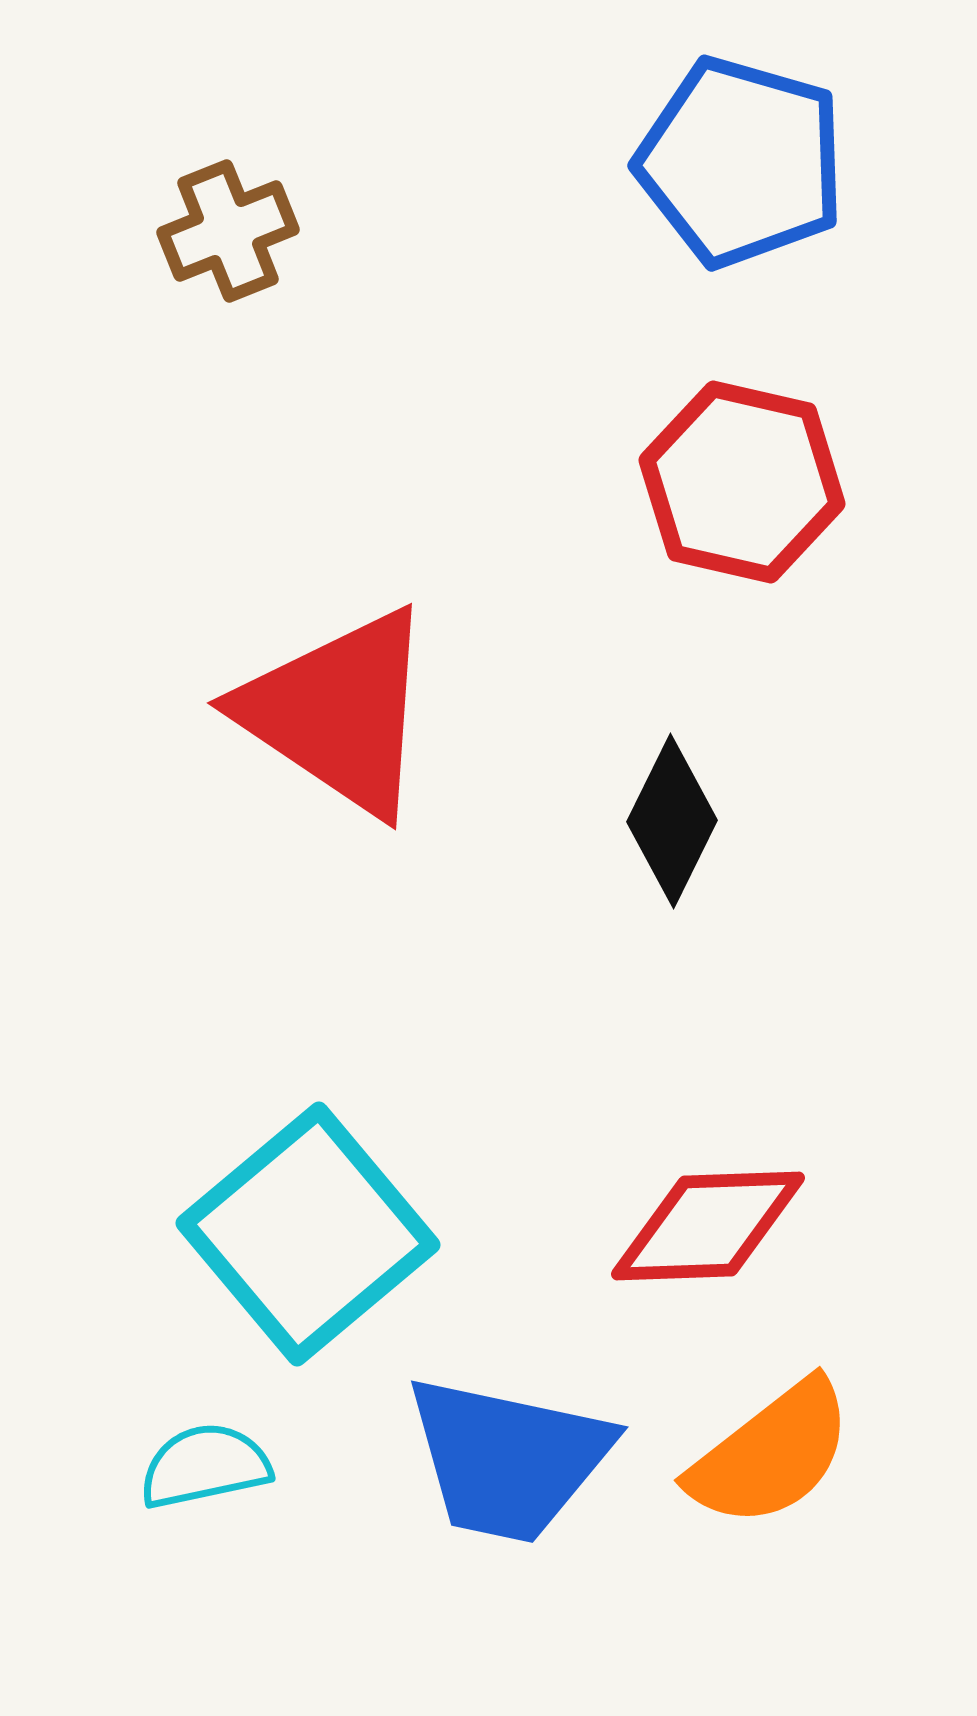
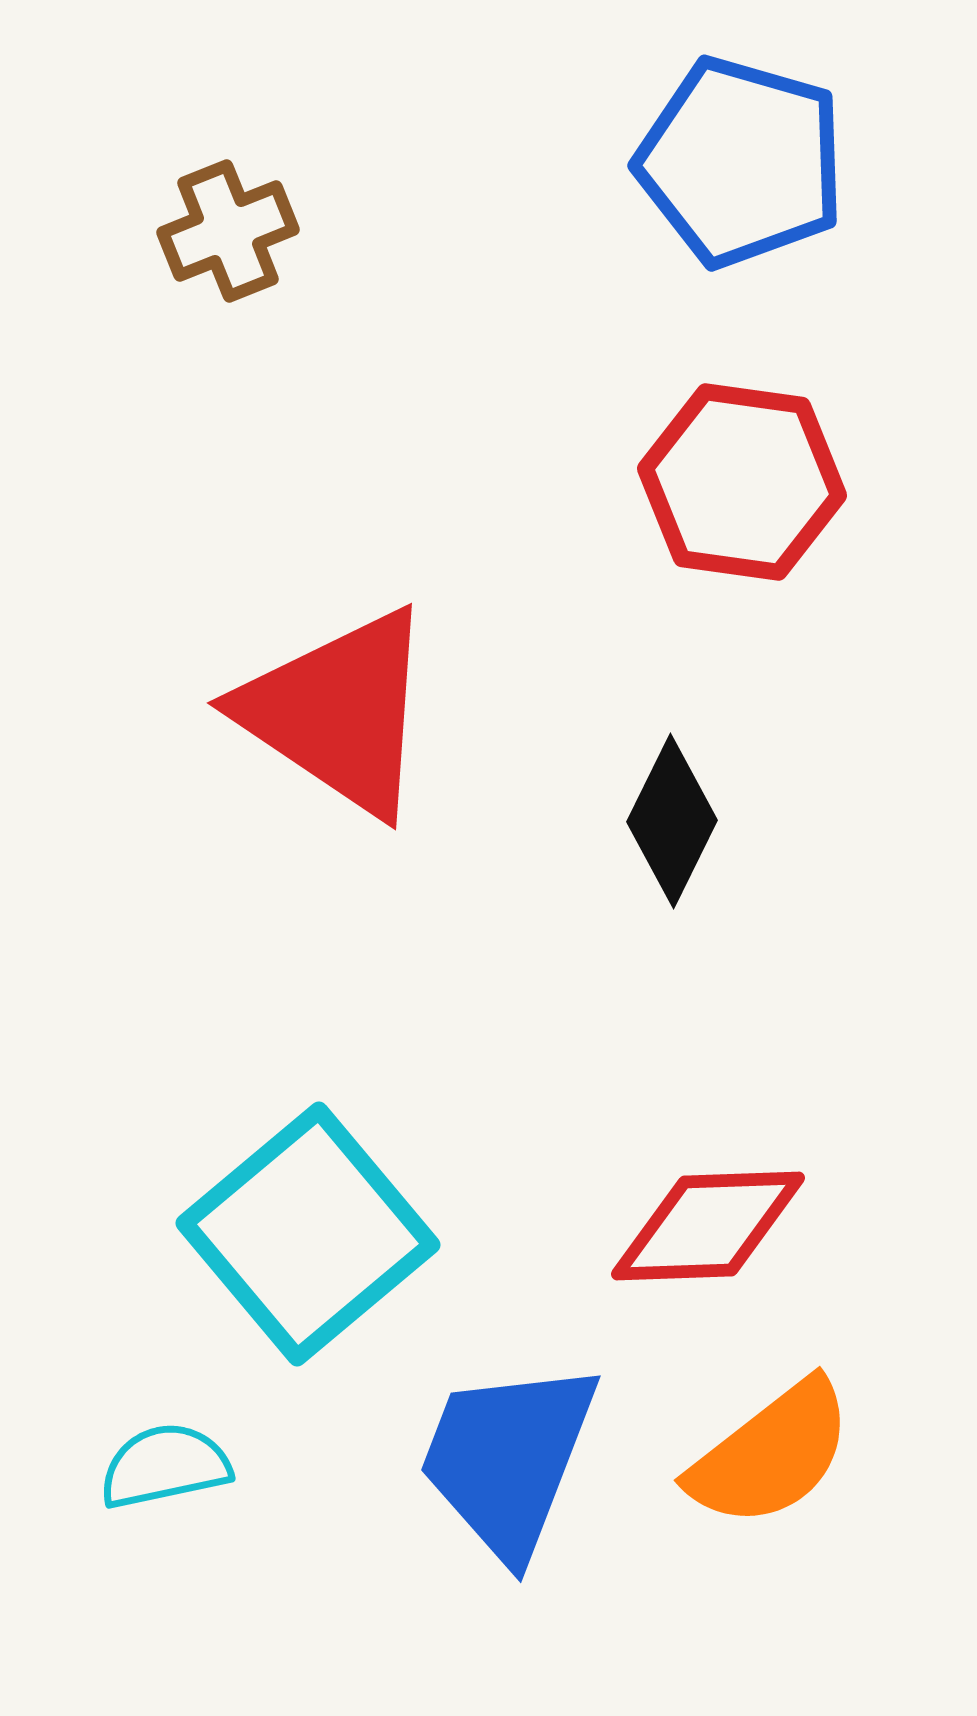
red hexagon: rotated 5 degrees counterclockwise
blue trapezoid: rotated 99 degrees clockwise
cyan semicircle: moved 40 px left
